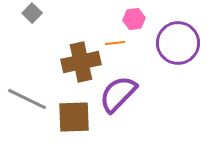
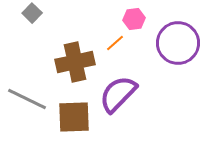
orange line: rotated 36 degrees counterclockwise
brown cross: moved 6 px left
